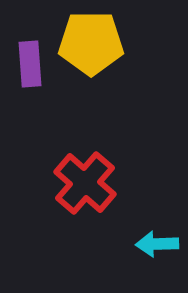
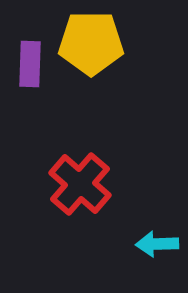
purple rectangle: rotated 6 degrees clockwise
red cross: moved 5 px left, 1 px down
